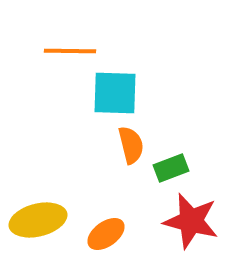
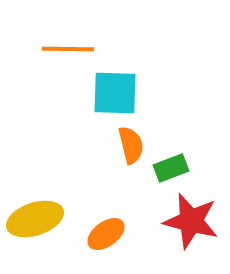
orange line: moved 2 px left, 2 px up
yellow ellipse: moved 3 px left, 1 px up; rotated 4 degrees counterclockwise
